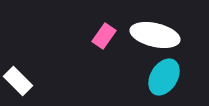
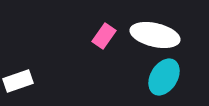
white rectangle: rotated 64 degrees counterclockwise
